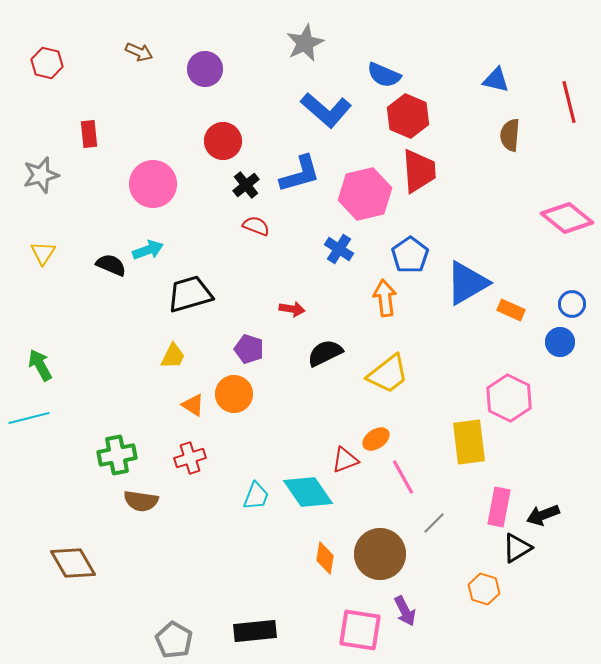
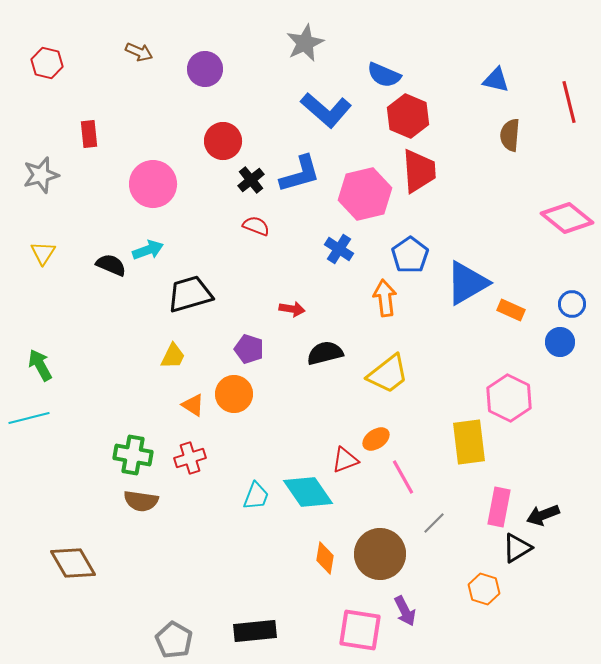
black cross at (246, 185): moved 5 px right, 5 px up
black semicircle at (325, 353): rotated 12 degrees clockwise
green cross at (117, 455): moved 16 px right; rotated 21 degrees clockwise
